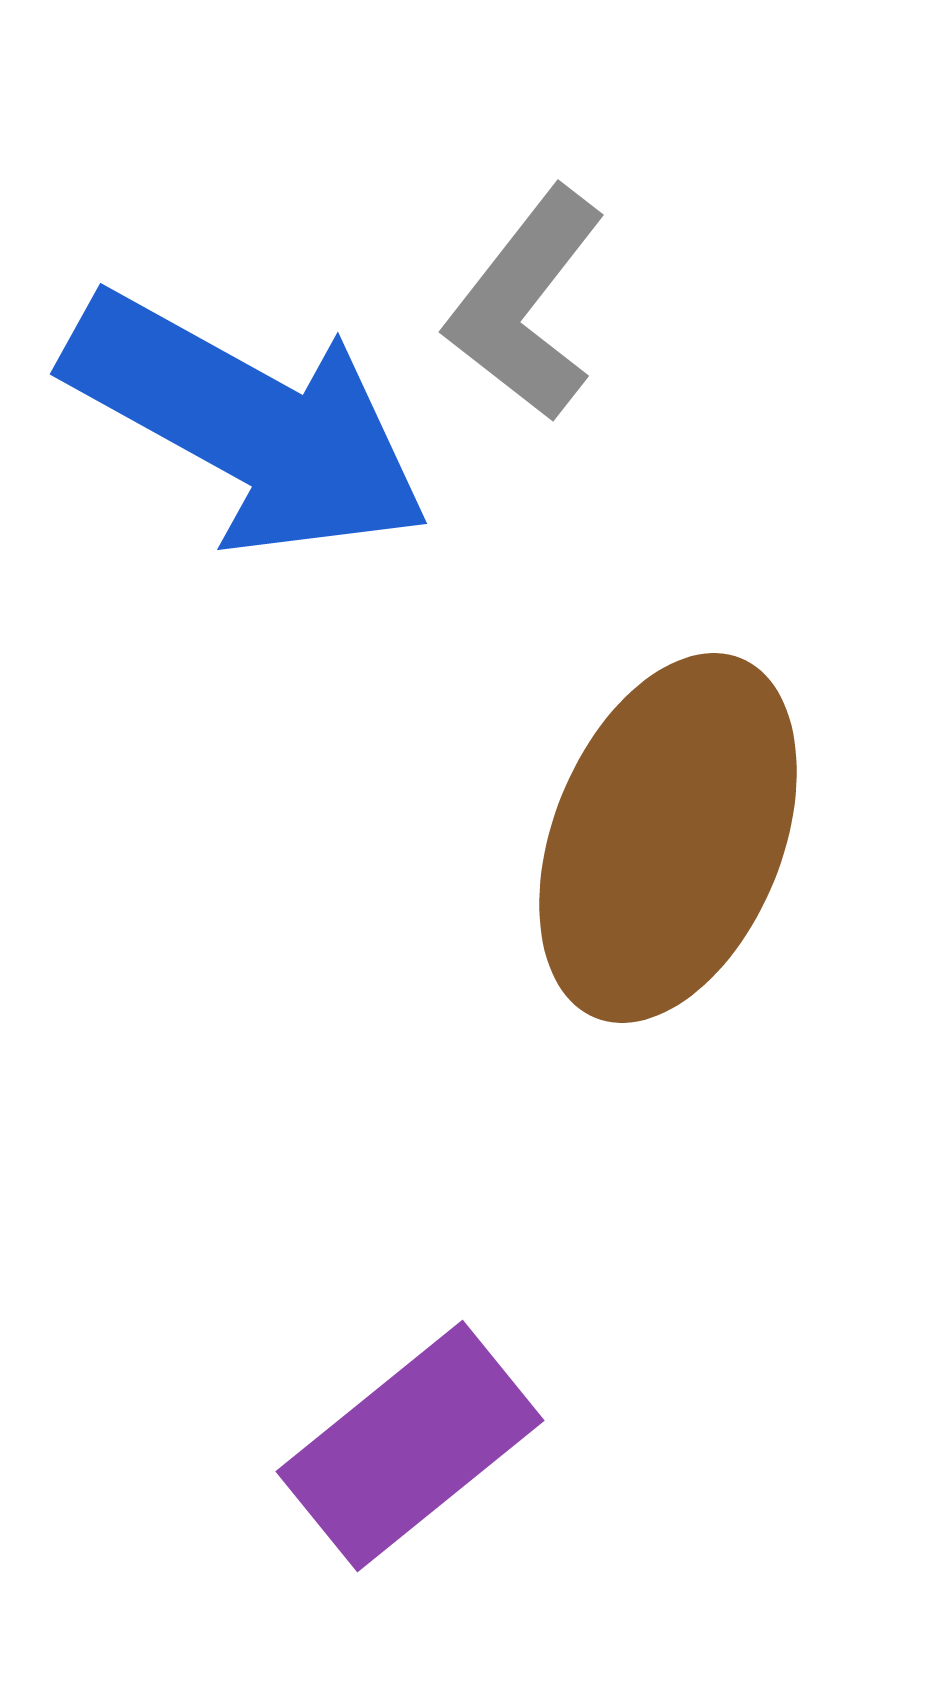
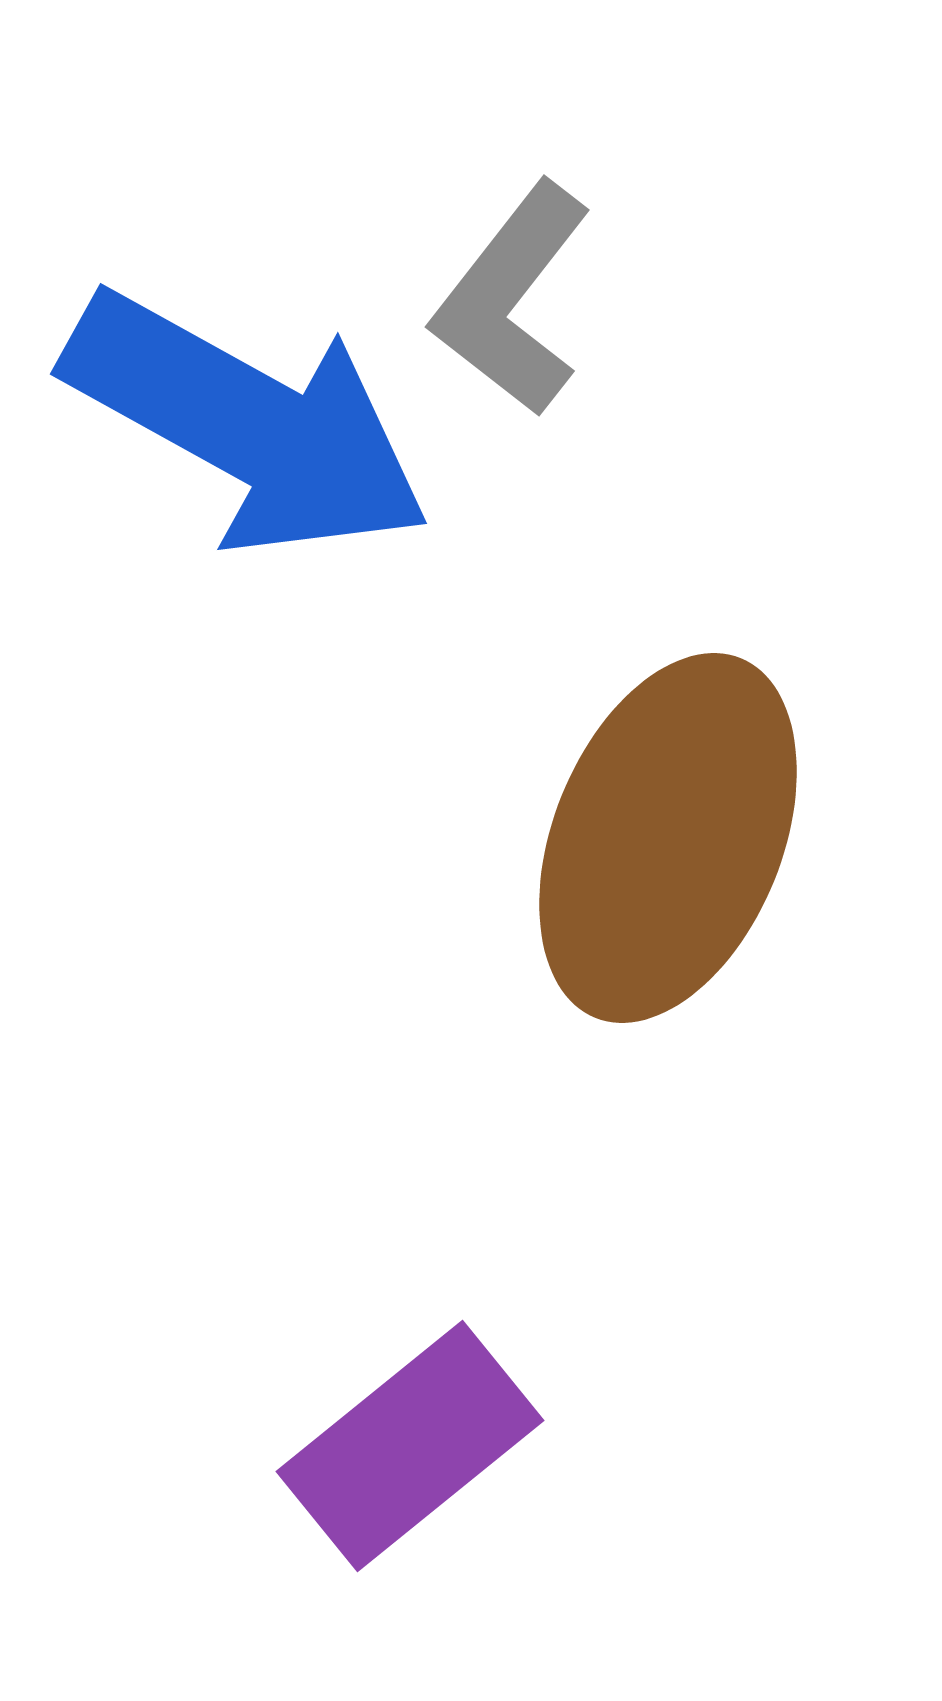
gray L-shape: moved 14 px left, 5 px up
